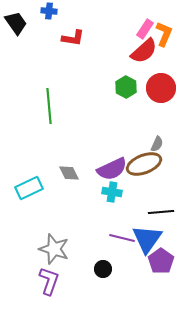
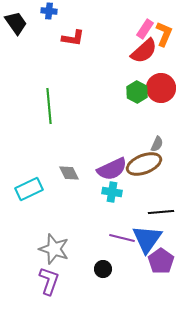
green hexagon: moved 11 px right, 5 px down
cyan rectangle: moved 1 px down
